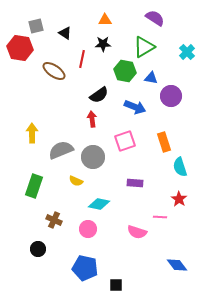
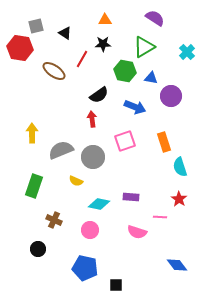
red line: rotated 18 degrees clockwise
purple rectangle: moved 4 px left, 14 px down
pink circle: moved 2 px right, 1 px down
